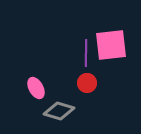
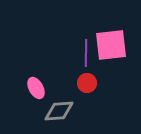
gray diamond: rotated 20 degrees counterclockwise
